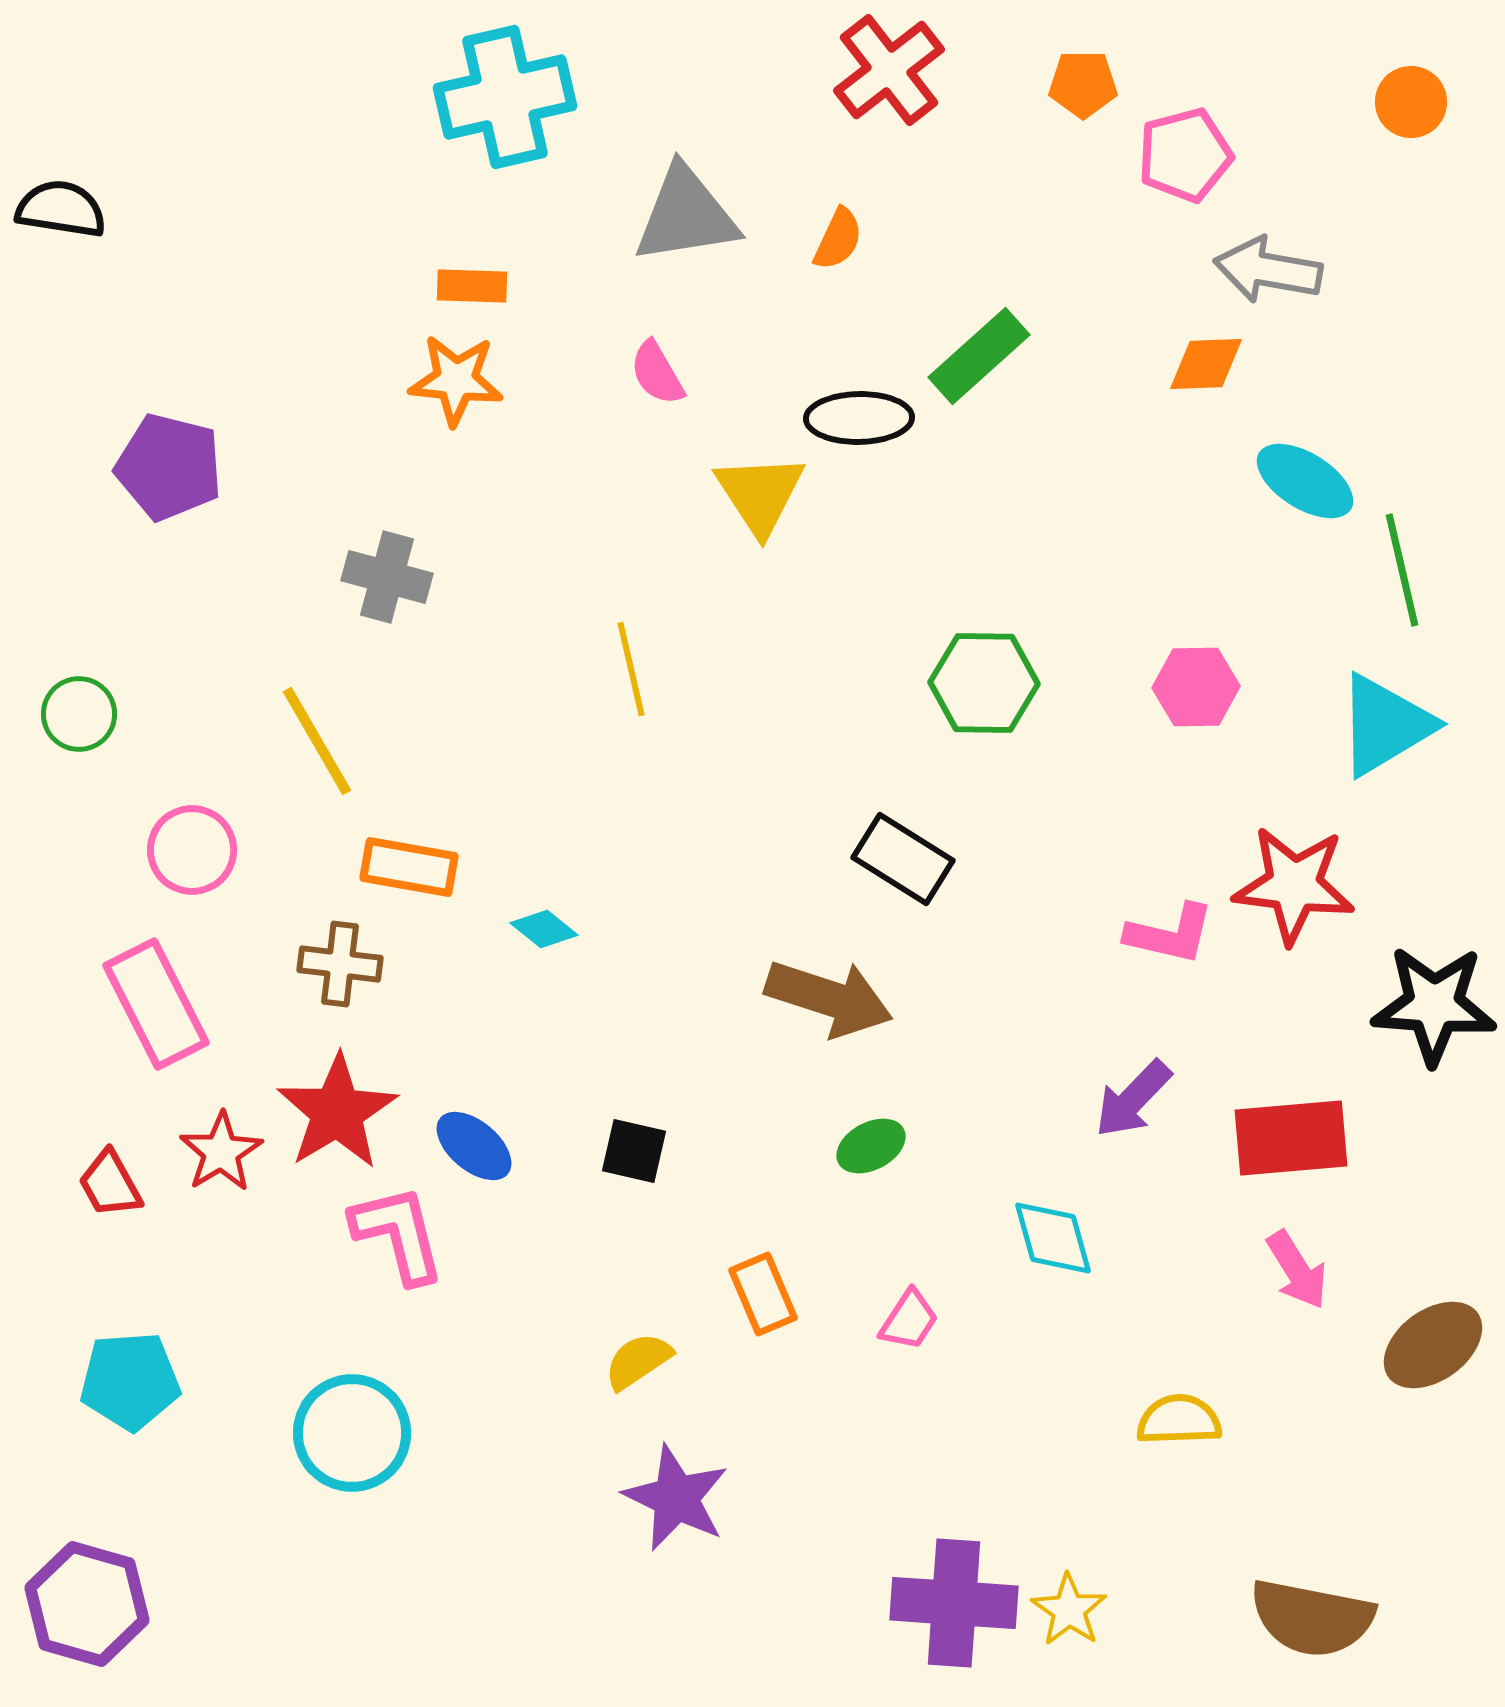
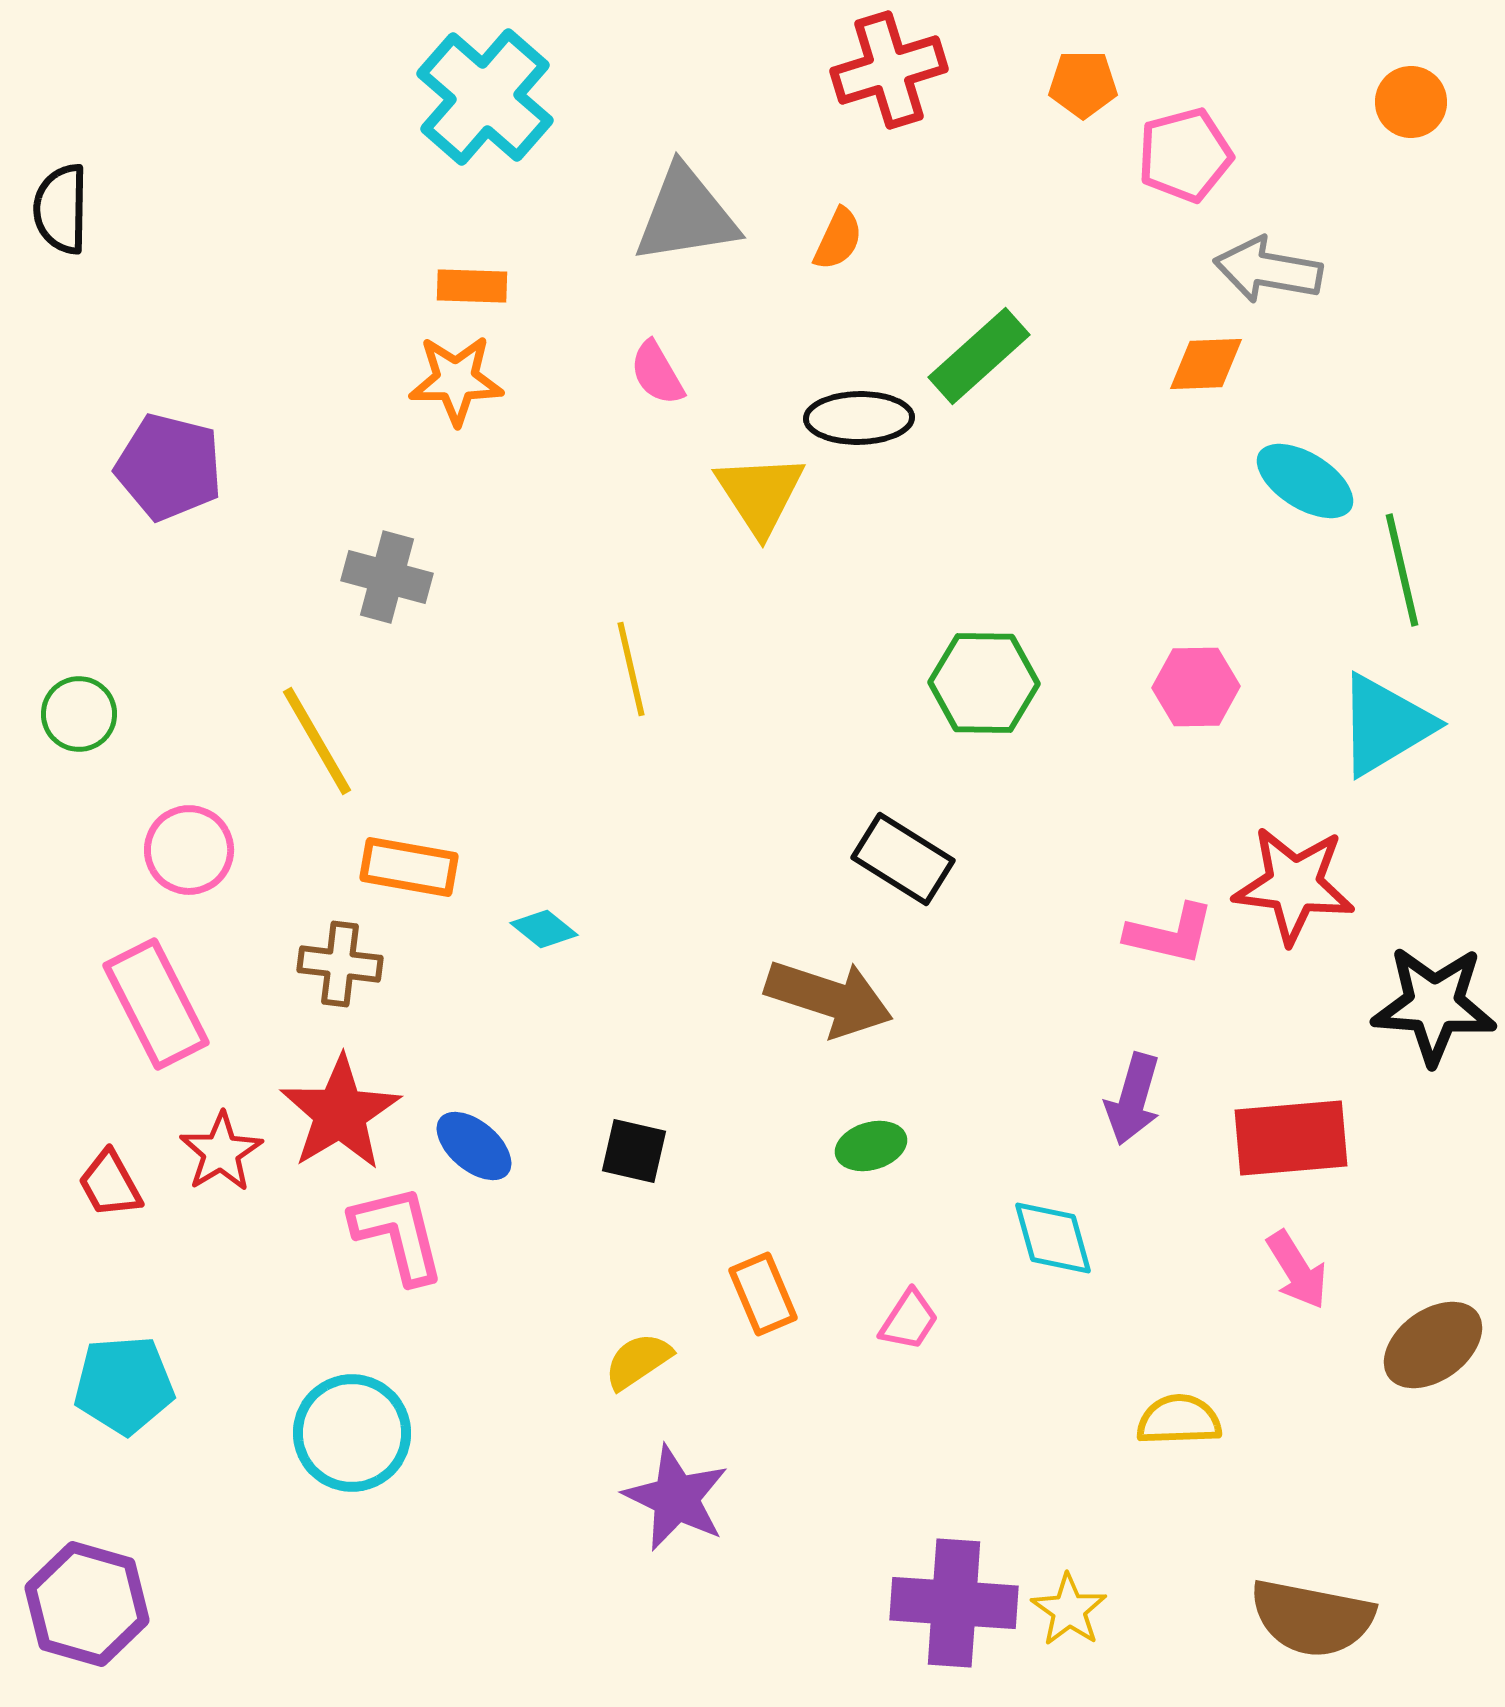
red cross at (889, 70): rotated 21 degrees clockwise
cyan cross at (505, 97): moved 20 px left; rotated 36 degrees counterclockwise
black semicircle at (61, 209): rotated 98 degrees counterclockwise
orange star at (456, 380): rotated 6 degrees counterclockwise
pink circle at (192, 850): moved 3 px left
purple arrow at (1133, 1099): rotated 28 degrees counterclockwise
red star at (337, 1112): moved 3 px right, 1 px down
green ellipse at (871, 1146): rotated 12 degrees clockwise
cyan pentagon at (130, 1381): moved 6 px left, 4 px down
